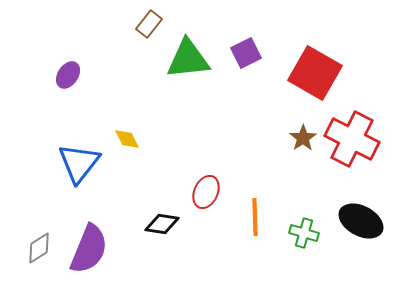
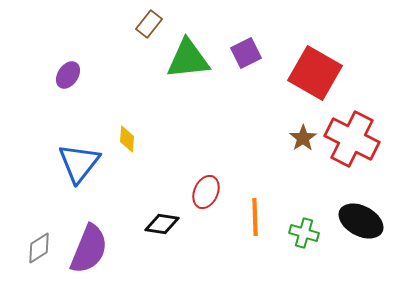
yellow diamond: rotated 32 degrees clockwise
